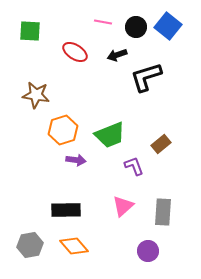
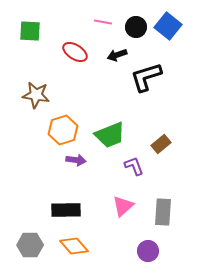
gray hexagon: rotated 10 degrees clockwise
